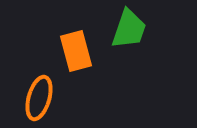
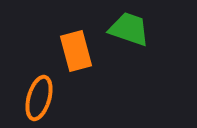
green trapezoid: rotated 90 degrees counterclockwise
